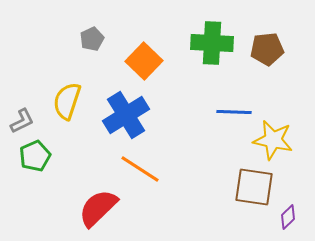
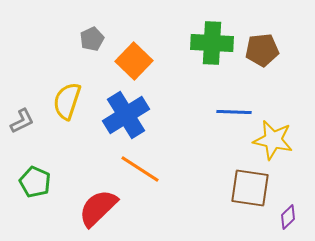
brown pentagon: moved 5 px left, 1 px down
orange square: moved 10 px left
green pentagon: moved 26 px down; rotated 24 degrees counterclockwise
brown square: moved 4 px left, 1 px down
